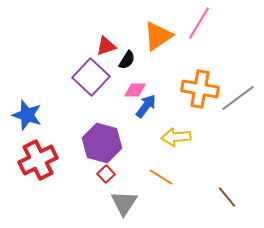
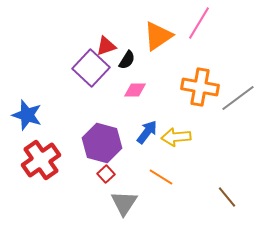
purple square: moved 9 px up
orange cross: moved 2 px up
blue arrow: moved 1 px right, 26 px down
red cross: moved 3 px right; rotated 9 degrees counterclockwise
